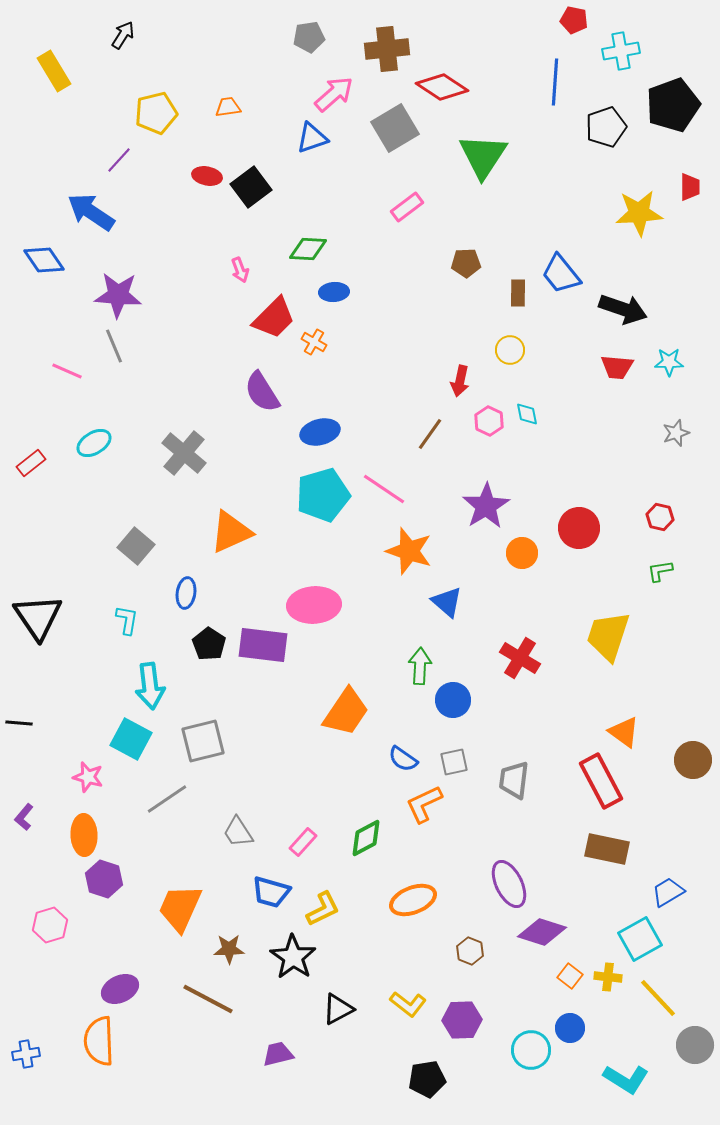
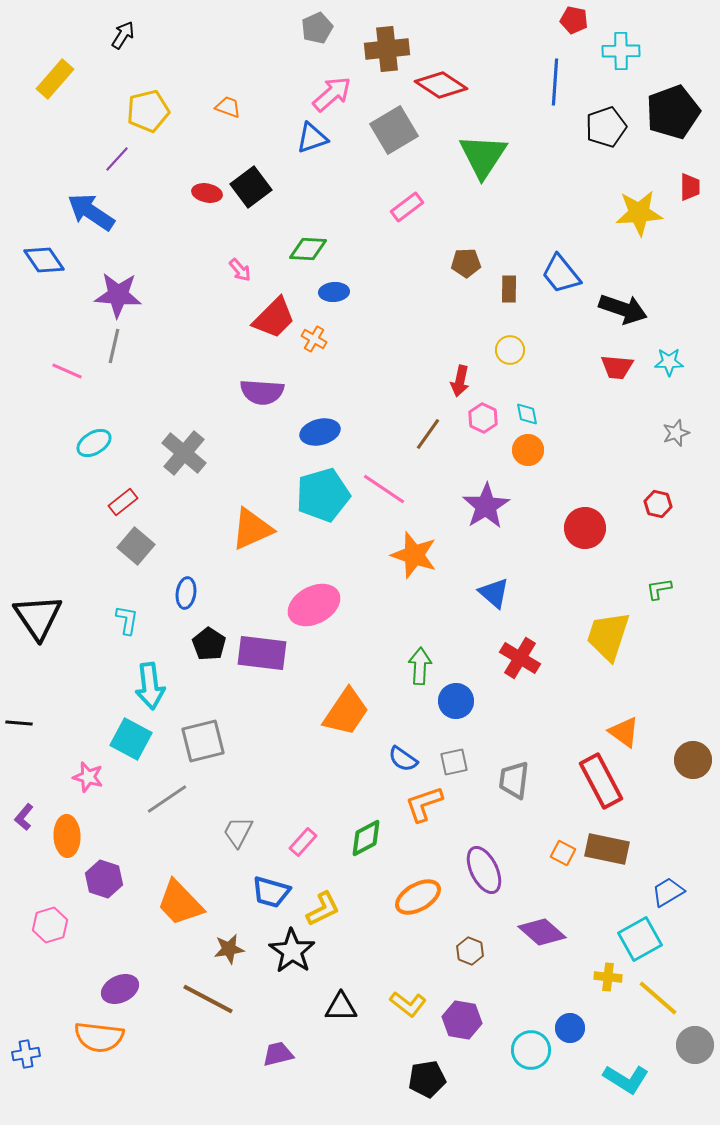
gray pentagon at (309, 37): moved 8 px right, 9 px up; rotated 16 degrees counterclockwise
cyan cross at (621, 51): rotated 9 degrees clockwise
yellow rectangle at (54, 71): moved 1 px right, 8 px down; rotated 72 degrees clockwise
red diamond at (442, 87): moved 1 px left, 2 px up
pink arrow at (334, 94): moved 2 px left
black pentagon at (673, 105): moved 7 px down
orange trapezoid at (228, 107): rotated 28 degrees clockwise
yellow pentagon at (156, 113): moved 8 px left, 2 px up
gray square at (395, 128): moved 1 px left, 2 px down
purple line at (119, 160): moved 2 px left, 1 px up
red ellipse at (207, 176): moved 17 px down
pink arrow at (240, 270): rotated 20 degrees counterclockwise
brown rectangle at (518, 293): moved 9 px left, 4 px up
orange cross at (314, 342): moved 3 px up
gray line at (114, 346): rotated 36 degrees clockwise
purple semicircle at (262, 392): rotated 54 degrees counterclockwise
pink hexagon at (489, 421): moved 6 px left, 3 px up
brown line at (430, 434): moved 2 px left
red rectangle at (31, 463): moved 92 px right, 39 px down
red hexagon at (660, 517): moved 2 px left, 13 px up
red circle at (579, 528): moved 6 px right
orange triangle at (231, 532): moved 21 px right, 3 px up
orange star at (409, 551): moved 5 px right, 4 px down
orange circle at (522, 553): moved 6 px right, 103 px up
green L-shape at (660, 571): moved 1 px left, 18 px down
blue triangle at (447, 602): moved 47 px right, 9 px up
pink ellipse at (314, 605): rotated 24 degrees counterclockwise
purple rectangle at (263, 645): moved 1 px left, 8 px down
blue circle at (453, 700): moved 3 px right, 1 px down
orange L-shape at (424, 804): rotated 6 degrees clockwise
gray trapezoid at (238, 832): rotated 60 degrees clockwise
orange ellipse at (84, 835): moved 17 px left, 1 px down
purple ellipse at (509, 884): moved 25 px left, 14 px up
orange ellipse at (413, 900): moved 5 px right, 3 px up; rotated 9 degrees counterclockwise
orange trapezoid at (180, 908): moved 5 px up; rotated 68 degrees counterclockwise
purple diamond at (542, 932): rotated 24 degrees clockwise
brown star at (229, 949): rotated 8 degrees counterclockwise
black star at (293, 957): moved 1 px left, 6 px up
orange square at (570, 976): moved 7 px left, 123 px up; rotated 10 degrees counterclockwise
yellow line at (658, 998): rotated 6 degrees counterclockwise
black triangle at (338, 1009): moved 3 px right, 2 px up; rotated 28 degrees clockwise
purple hexagon at (462, 1020): rotated 12 degrees clockwise
orange semicircle at (99, 1041): moved 4 px up; rotated 81 degrees counterclockwise
